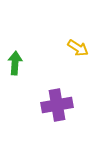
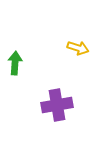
yellow arrow: rotated 15 degrees counterclockwise
